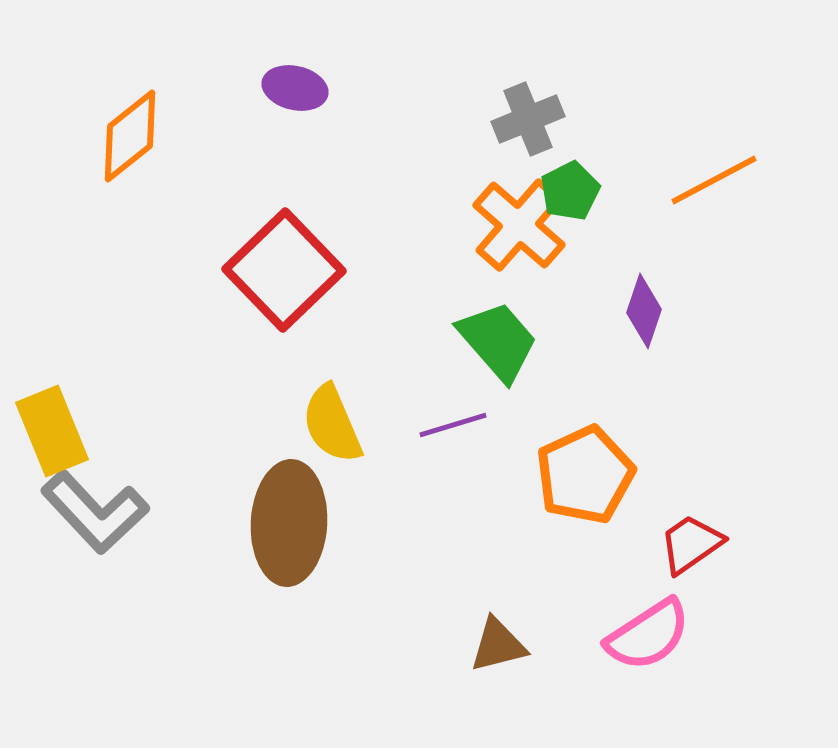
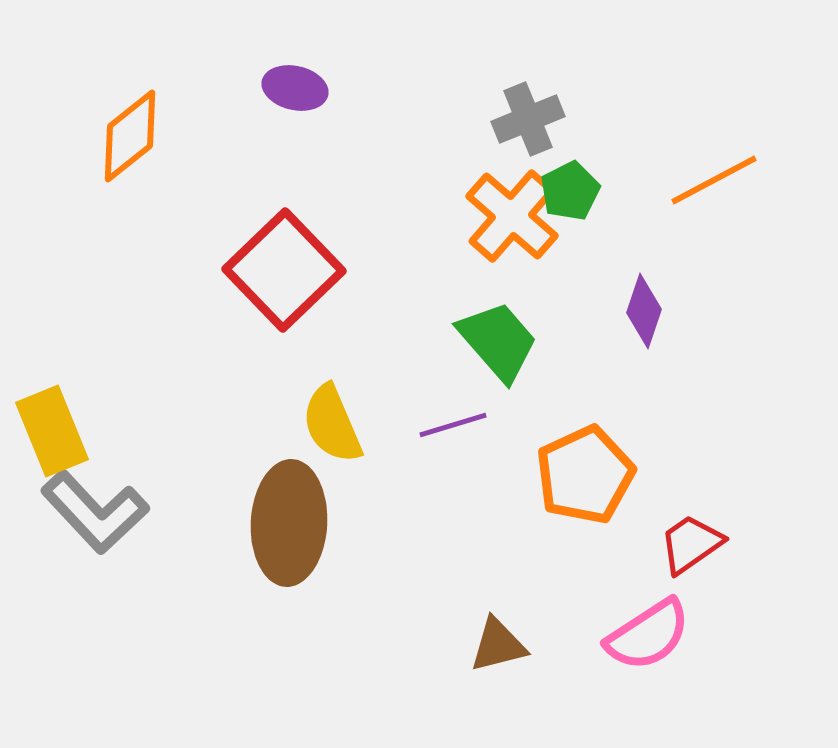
orange cross: moved 7 px left, 9 px up
